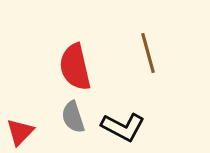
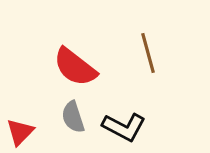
red semicircle: rotated 39 degrees counterclockwise
black L-shape: moved 1 px right
